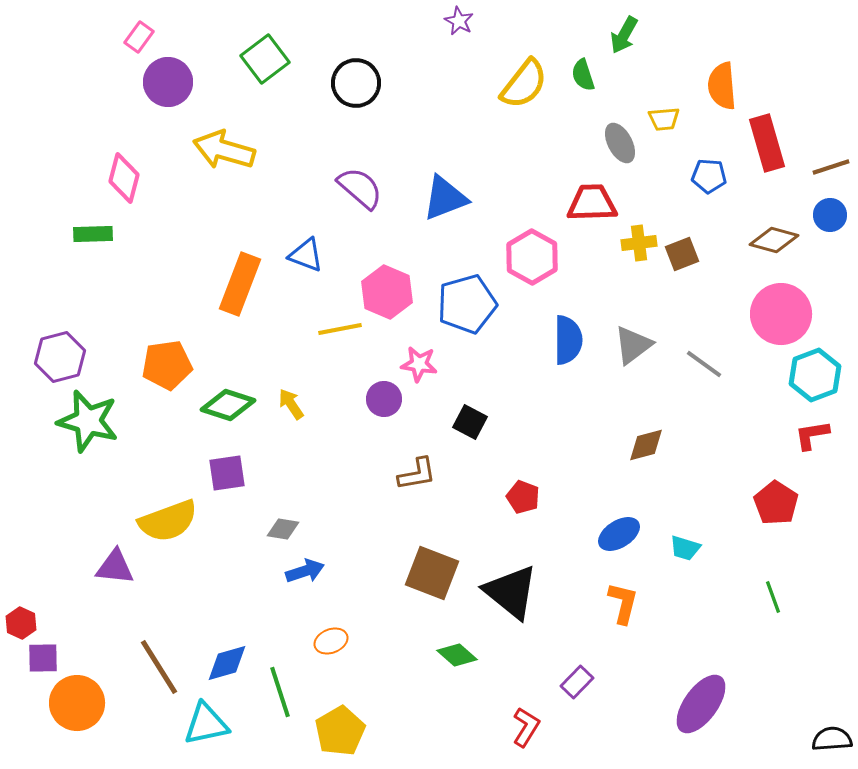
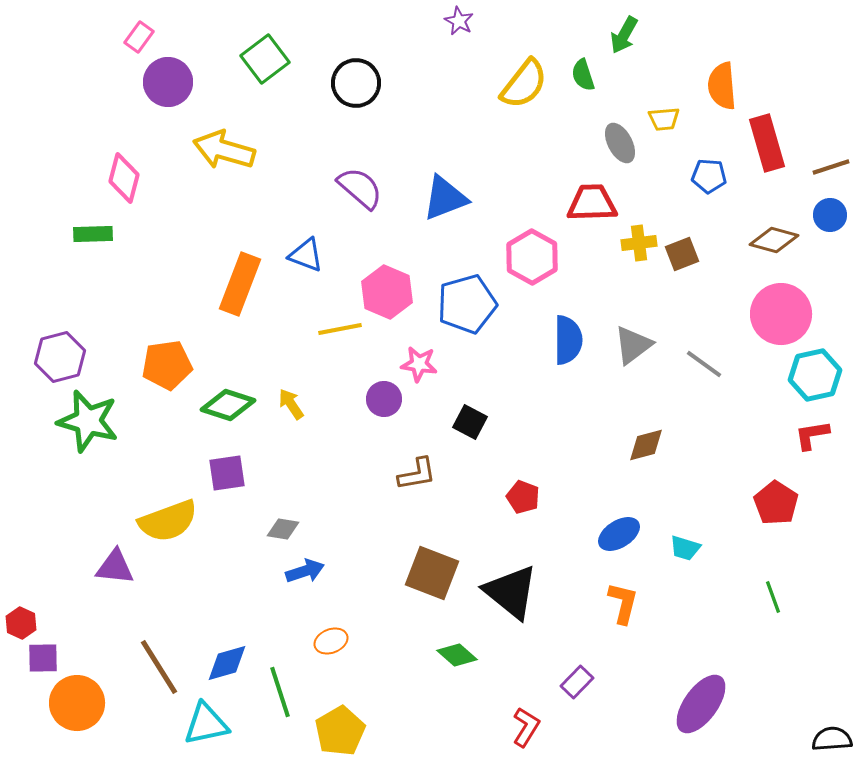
cyan hexagon at (815, 375): rotated 9 degrees clockwise
